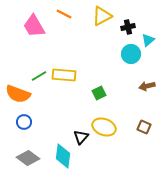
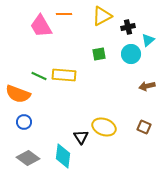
orange line: rotated 28 degrees counterclockwise
pink trapezoid: moved 7 px right
green line: rotated 56 degrees clockwise
green square: moved 39 px up; rotated 16 degrees clockwise
black triangle: rotated 14 degrees counterclockwise
